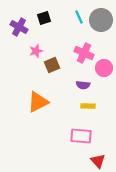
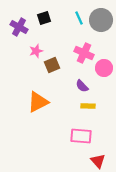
cyan line: moved 1 px down
purple semicircle: moved 1 px left, 1 px down; rotated 40 degrees clockwise
